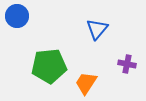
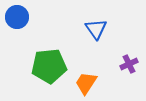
blue circle: moved 1 px down
blue triangle: moved 1 px left; rotated 15 degrees counterclockwise
purple cross: moved 2 px right; rotated 36 degrees counterclockwise
